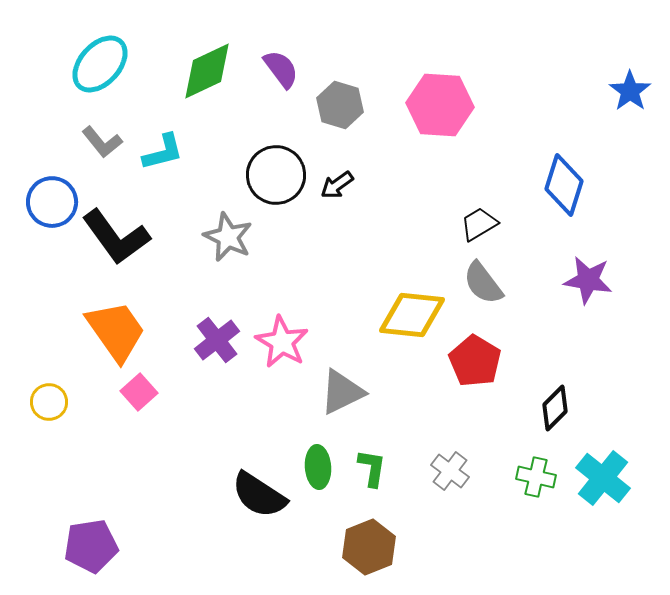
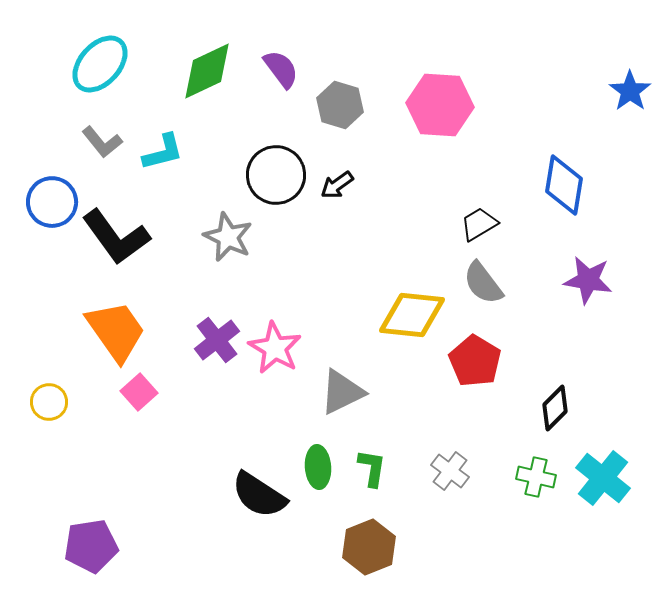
blue diamond: rotated 8 degrees counterclockwise
pink star: moved 7 px left, 6 px down
